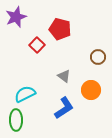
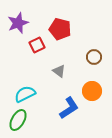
purple star: moved 2 px right, 6 px down
red square: rotated 21 degrees clockwise
brown circle: moved 4 px left
gray triangle: moved 5 px left, 5 px up
orange circle: moved 1 px right, 1 px down
blue L-shape: moved 5 px right
green ellipse: moved 2 px right; rotated 30 degrees clockwise
